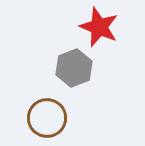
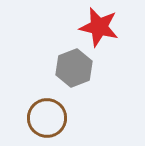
red star: rotated 9 degrees counterclockwise
